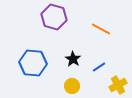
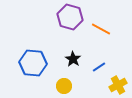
purple hexagon: moved 16 px right
yellow circle: moved 8 px left
